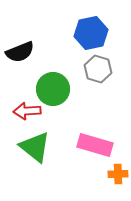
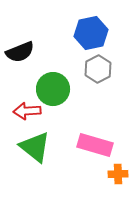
gray hexagon: rotated 16 degrees clockwise
